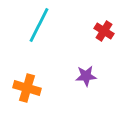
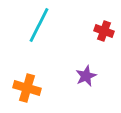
red cross: rotated 12 degrees counterclockwise
purple star: rotated 20 degrees counterclockwise
